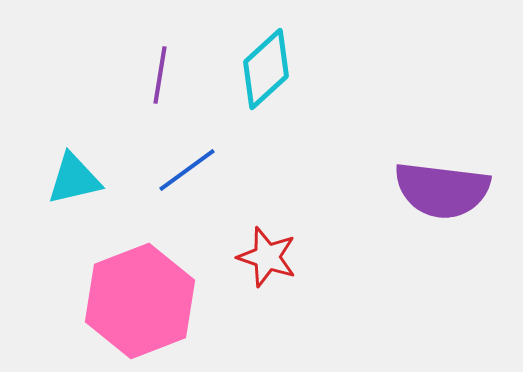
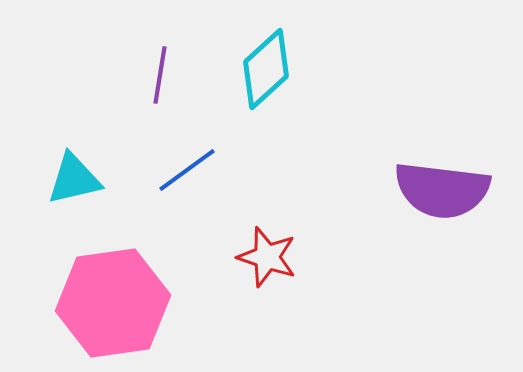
pink hexagon: moved 27 px left, 2 px down; rotated 13 degrees clockwise
